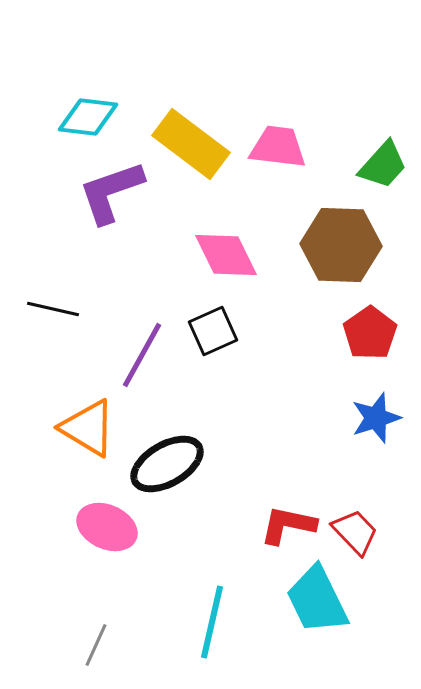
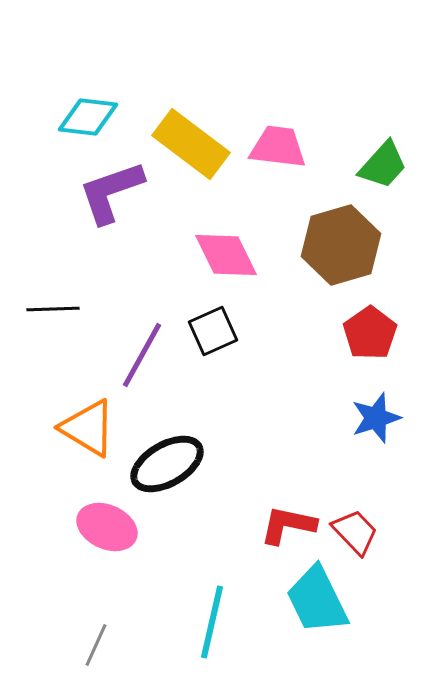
brown hexagon: rotated 18 degrees counterclockwise
black line: rotated 15 degrees counterclockwise
